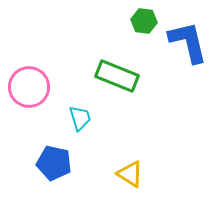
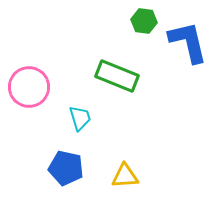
blue pentagon: moved 12 px right, 5 px down
yellow triangle: moved 5 px left, 2 px down; rotated 36 degrees counterclockwise
